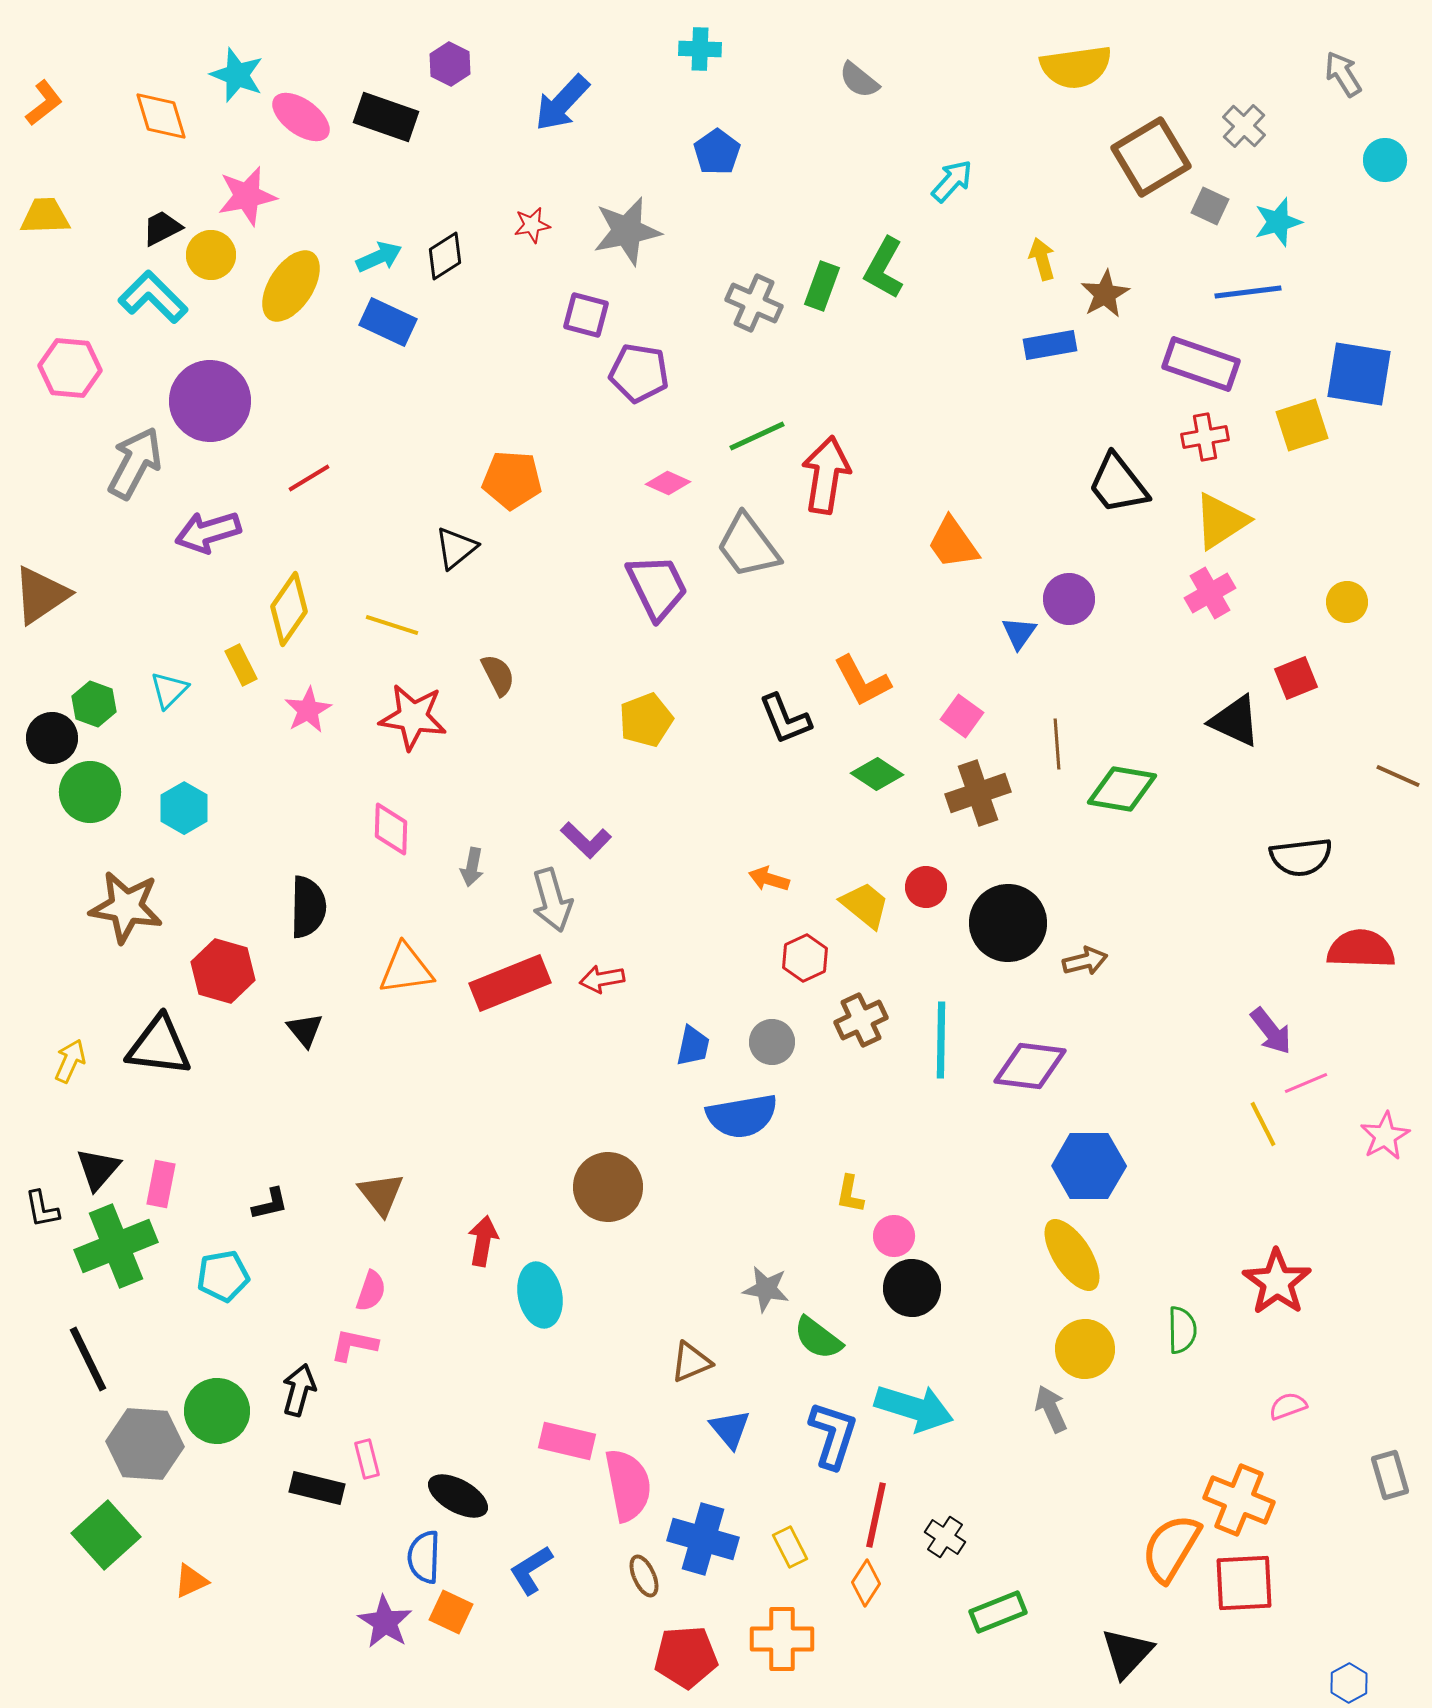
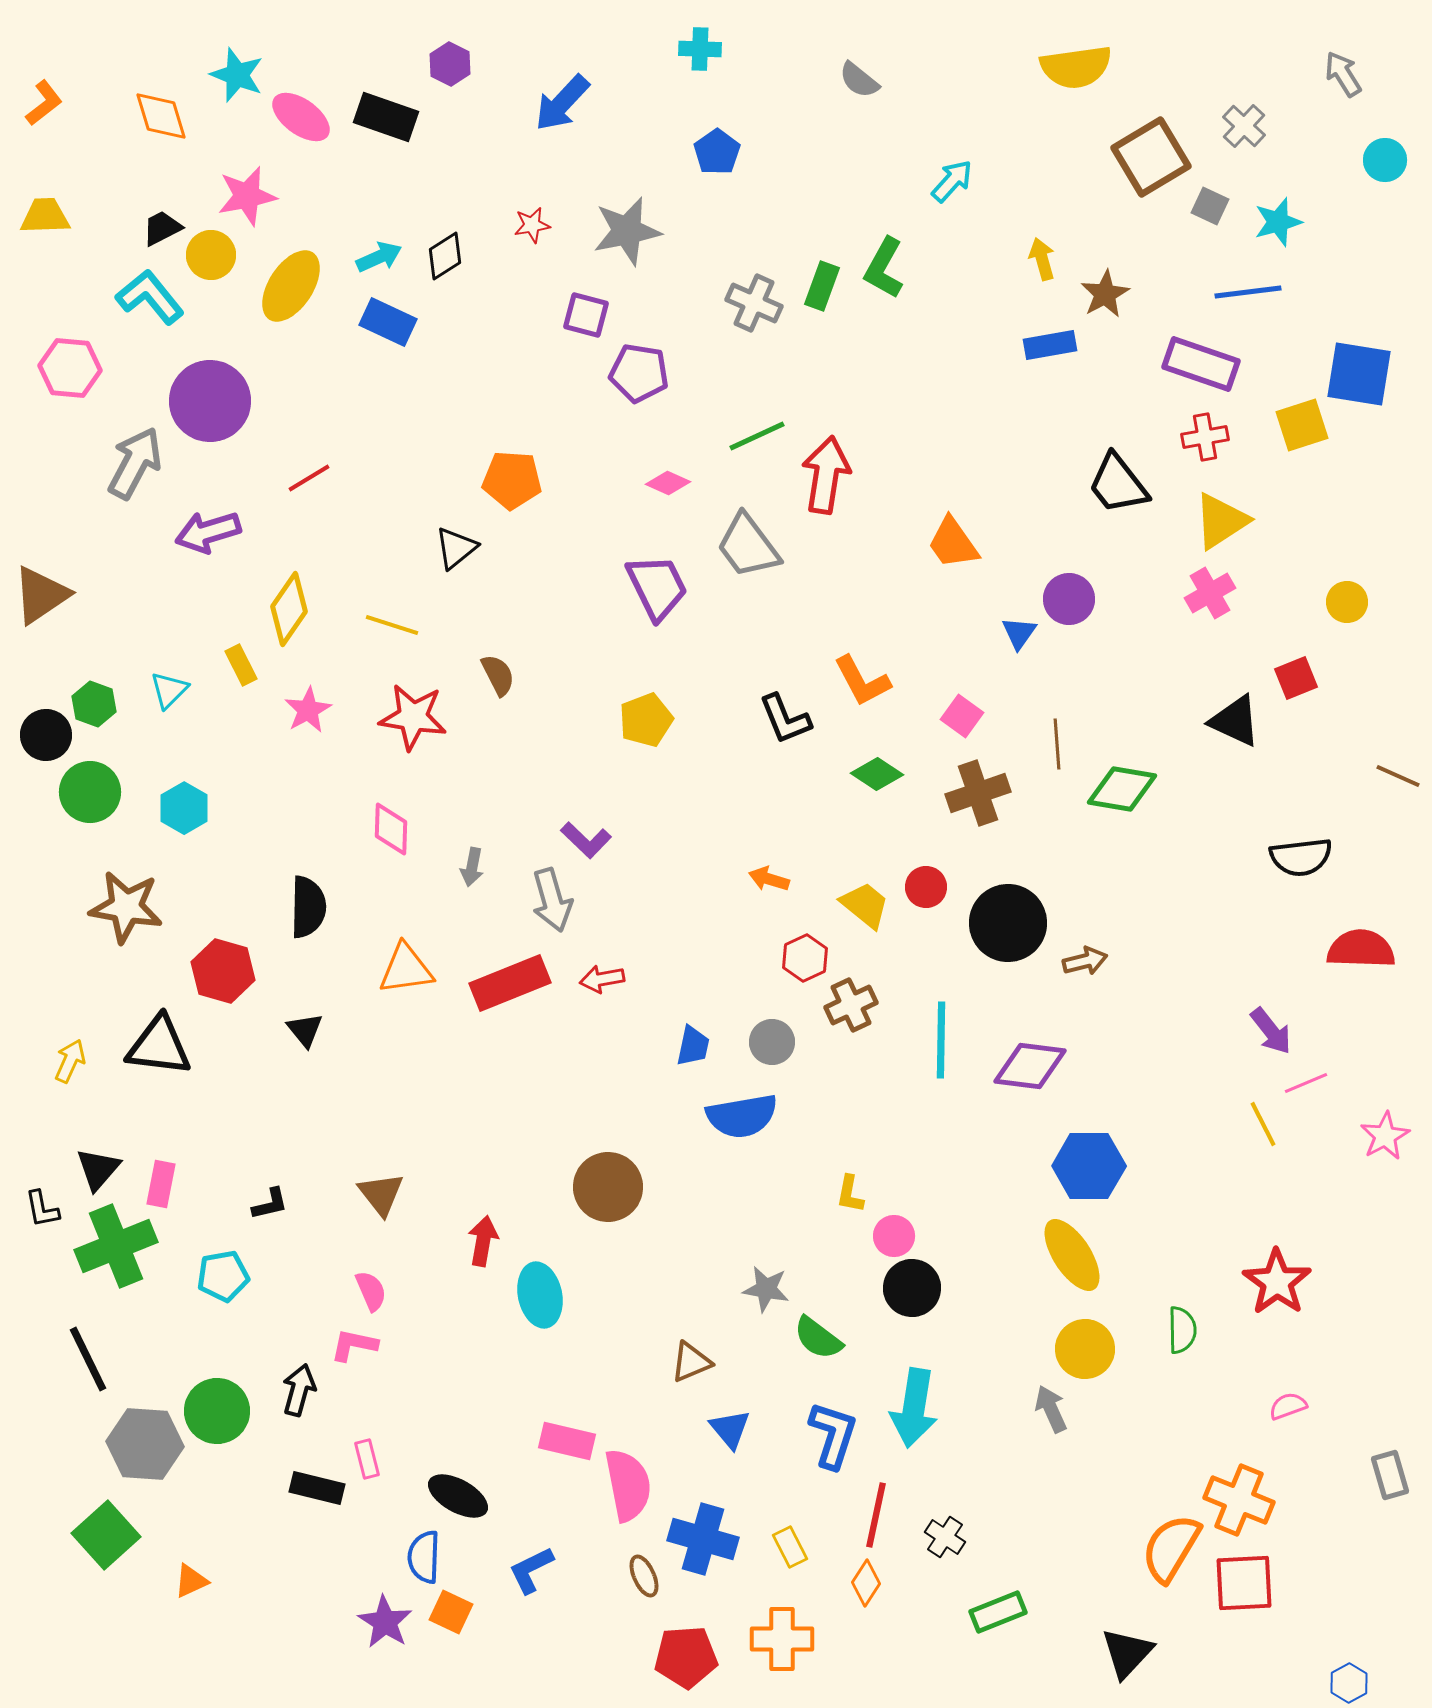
cyan L-shape at (153, 297): moved 3 px left; rotated 6 degrees clockwise
black circle at (52, 738): moved 6 px left, 3 px up
brown cross at (861, 1020): moved 10 px left, 15 px up
pink semicircle at (371, 1291): rotated 42 degrees counterclockwise
cyan arrow at (914, 1408): rotated 82 degrees clockwise
blue L-shape at (531, 1570): rotated 6 degrees clockwise
